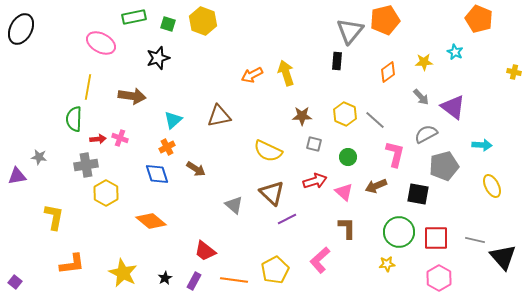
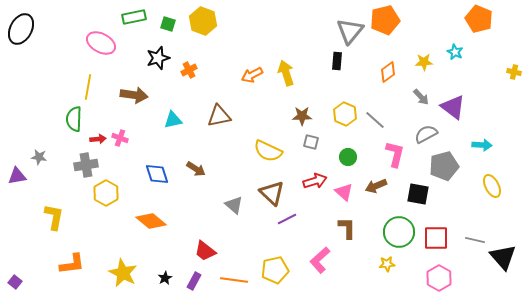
brown arrow at (132, 96): moved 2 px right, 1 px up
cyan triangle at (173, 120): rotated 30 degrees clockwise
gray square at (314, 144): moved 3 px left, 2 px up
orange cross at (167, 147): moved 22 px right, 77 px up
yellow pentagon at (275, 270): rotated 16 degrees clockwise
